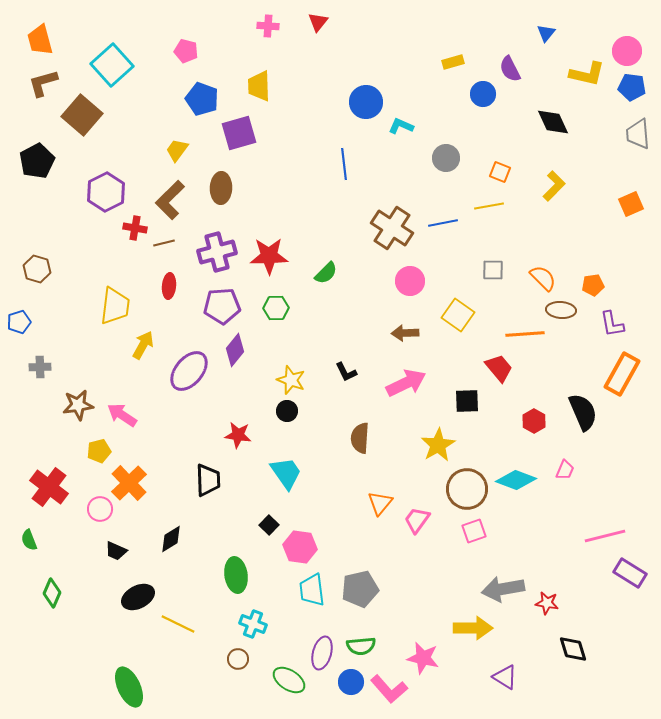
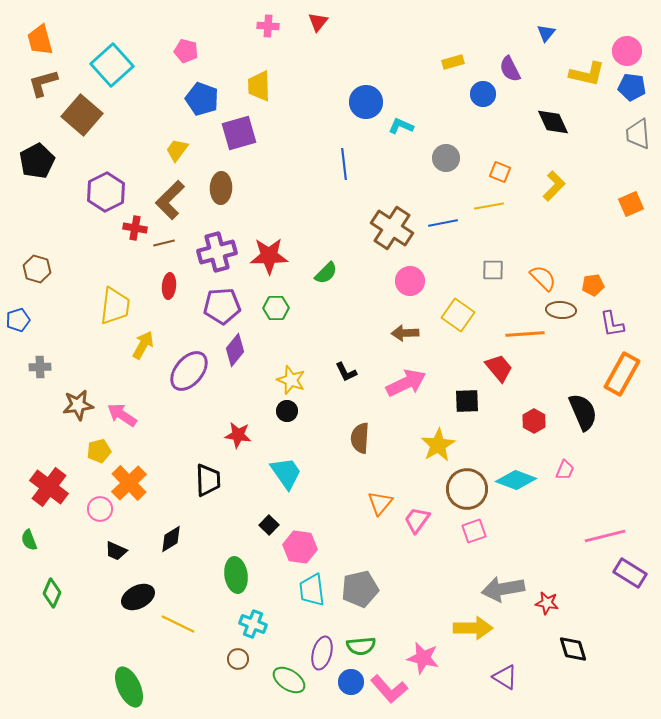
blue pentagon at (19, 322): moved 1 px left, 2 px up
